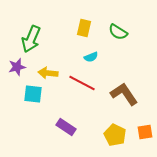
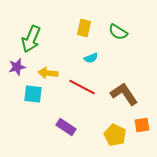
cyan semicircle: moved 1 px down
red line: moved 4 px down
orange square: moved 3 px left, 7 px up
